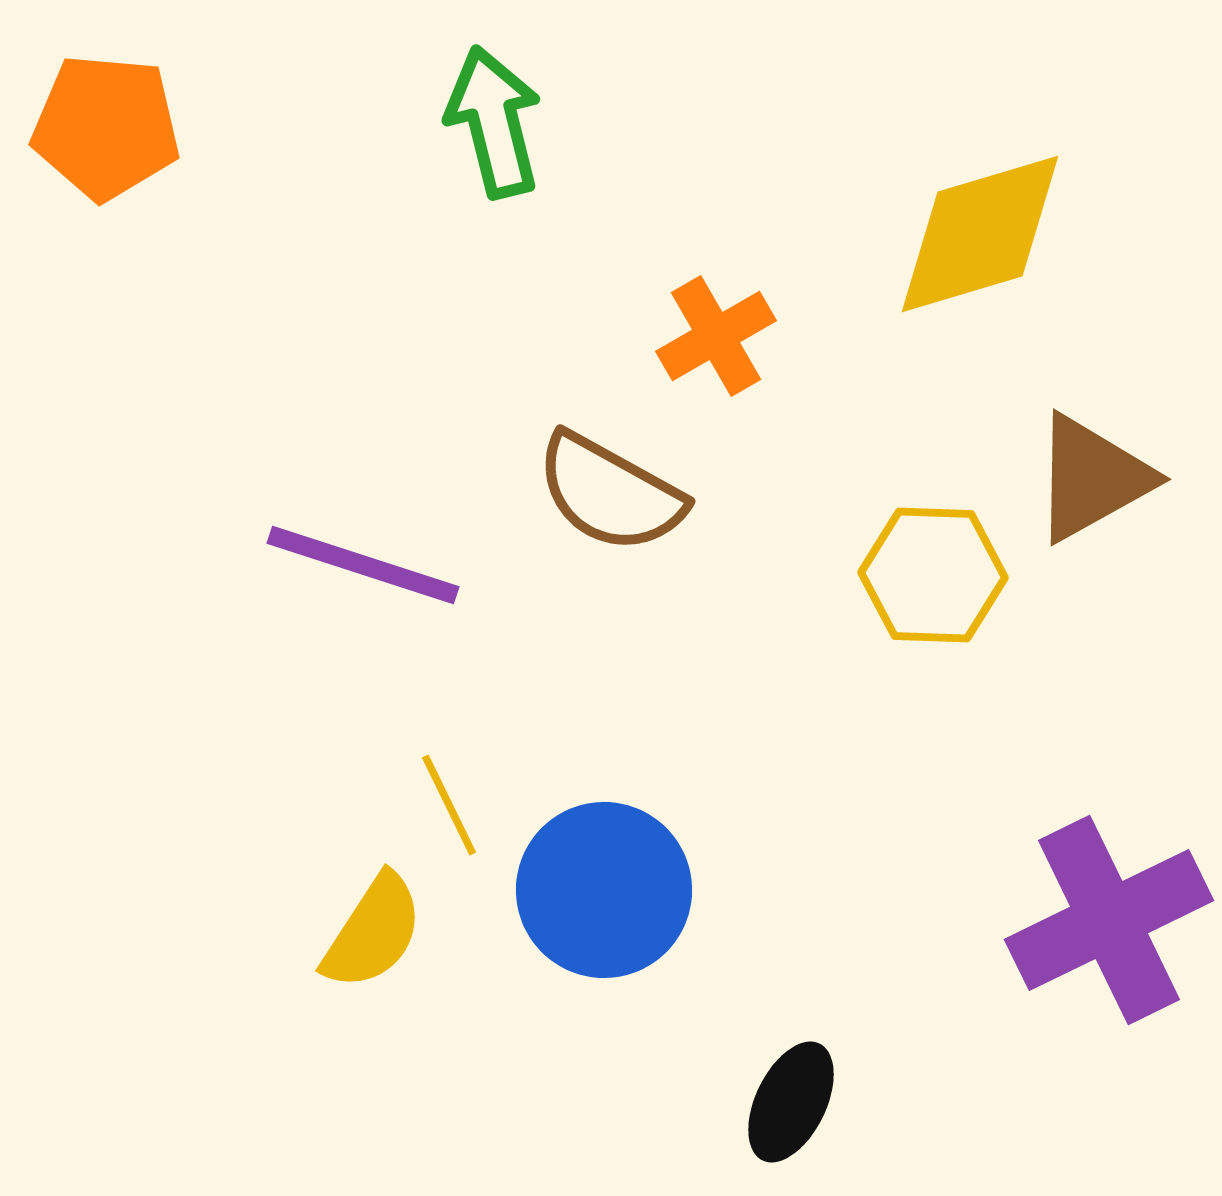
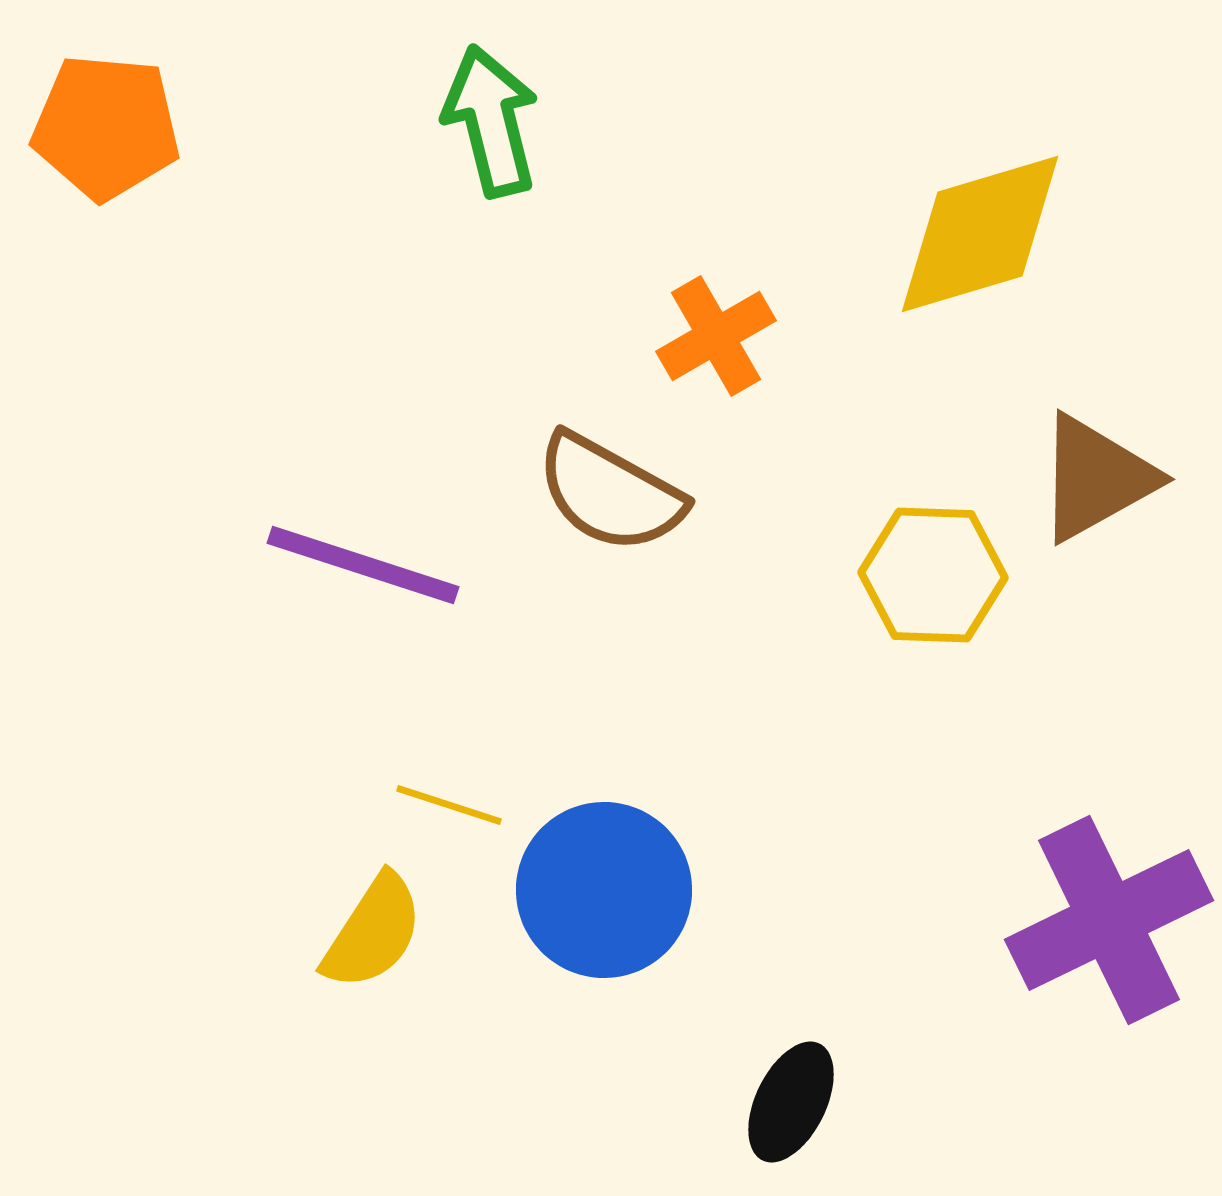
green arrow: moved 3 px left, 1 px up
brown triangle: moved 4 px right
yellow line: rotated 46 degrees counterclockwise
